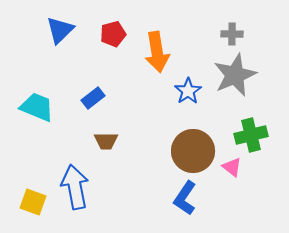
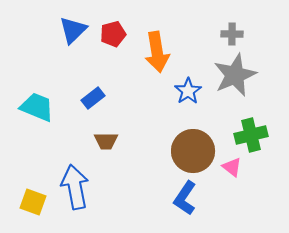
blue triangle: moved 13 px right
